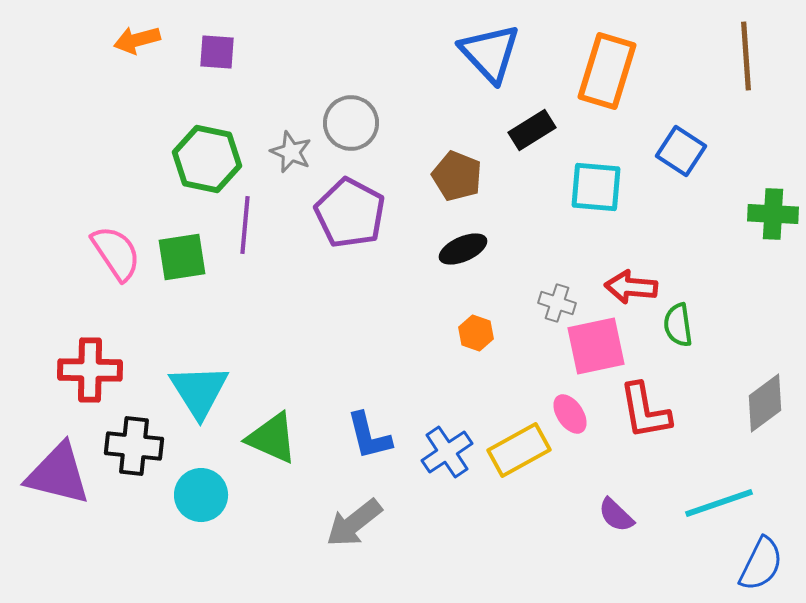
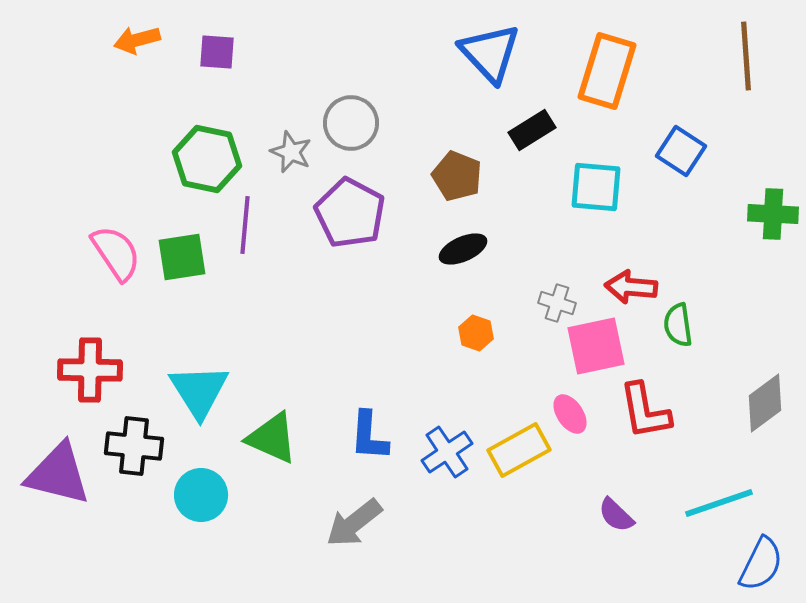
blue L-shape: rotated 18 degrees clockwise
